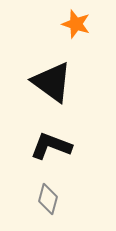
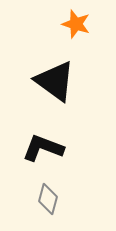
black triangle: moved 3 px right, 1 px up
black L-shape: moved 8 px left, 2 px down
